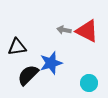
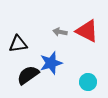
gray arrow: moved 4 px left, 2 px down
black triangle: moved 1 px right, 3 px up
black semicircle: rotated 10 degrees clockwise
cyan circle: moved 1 px left, 1 px up
